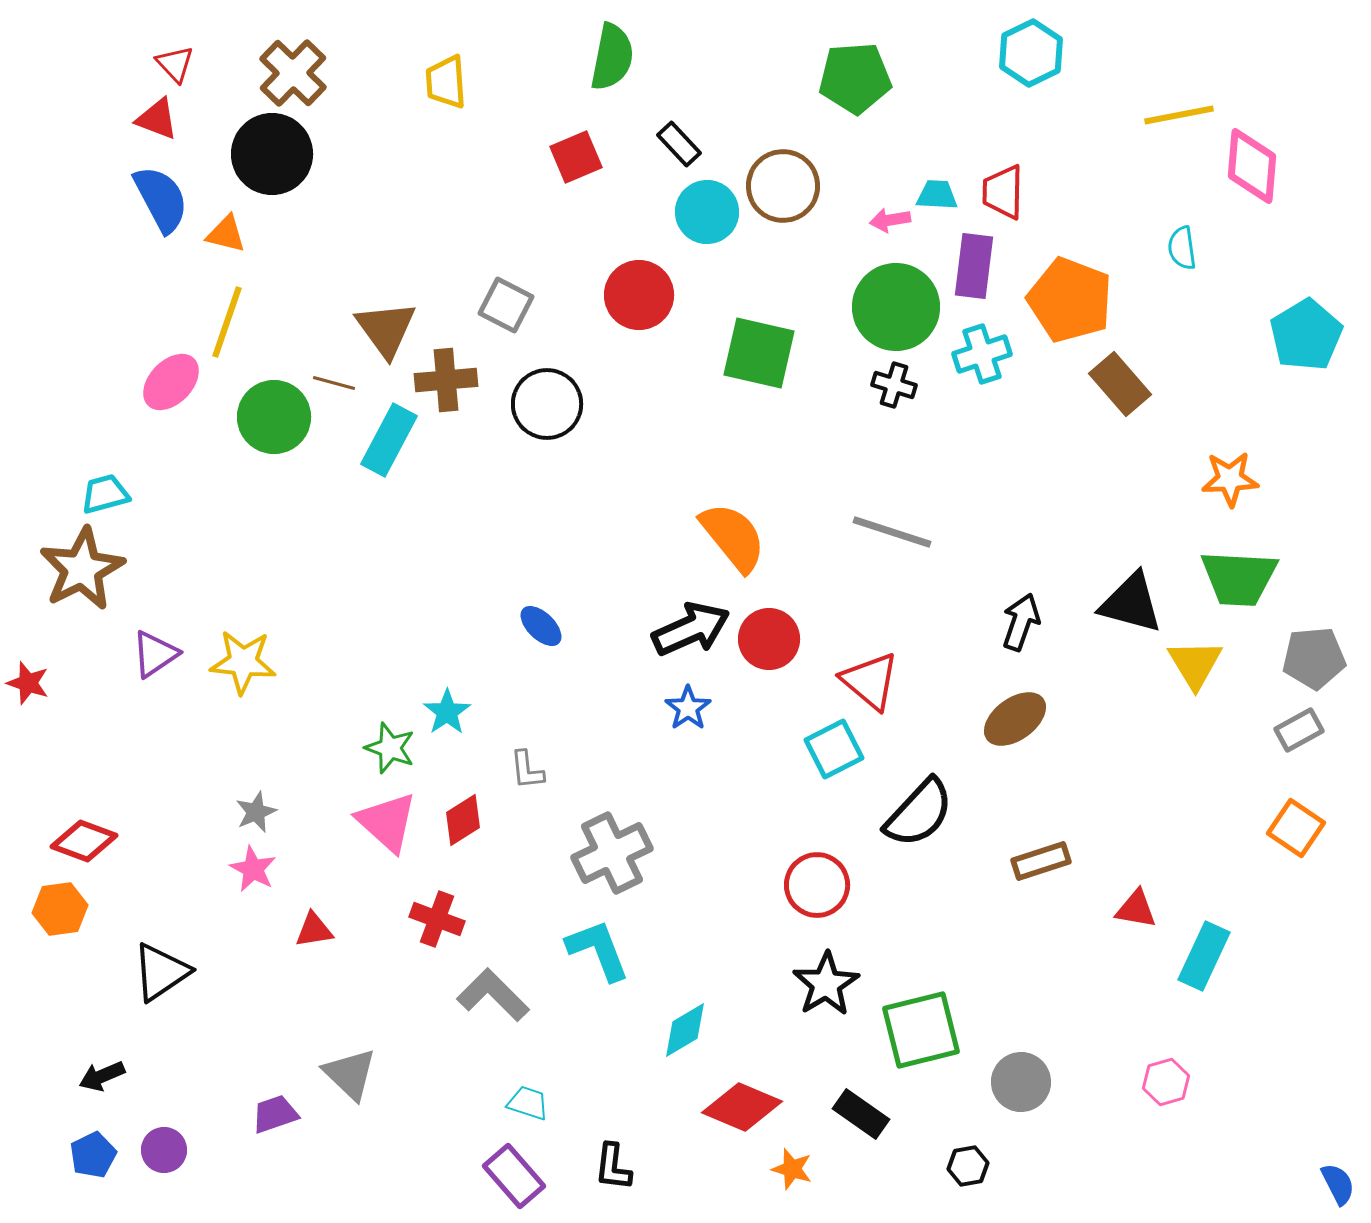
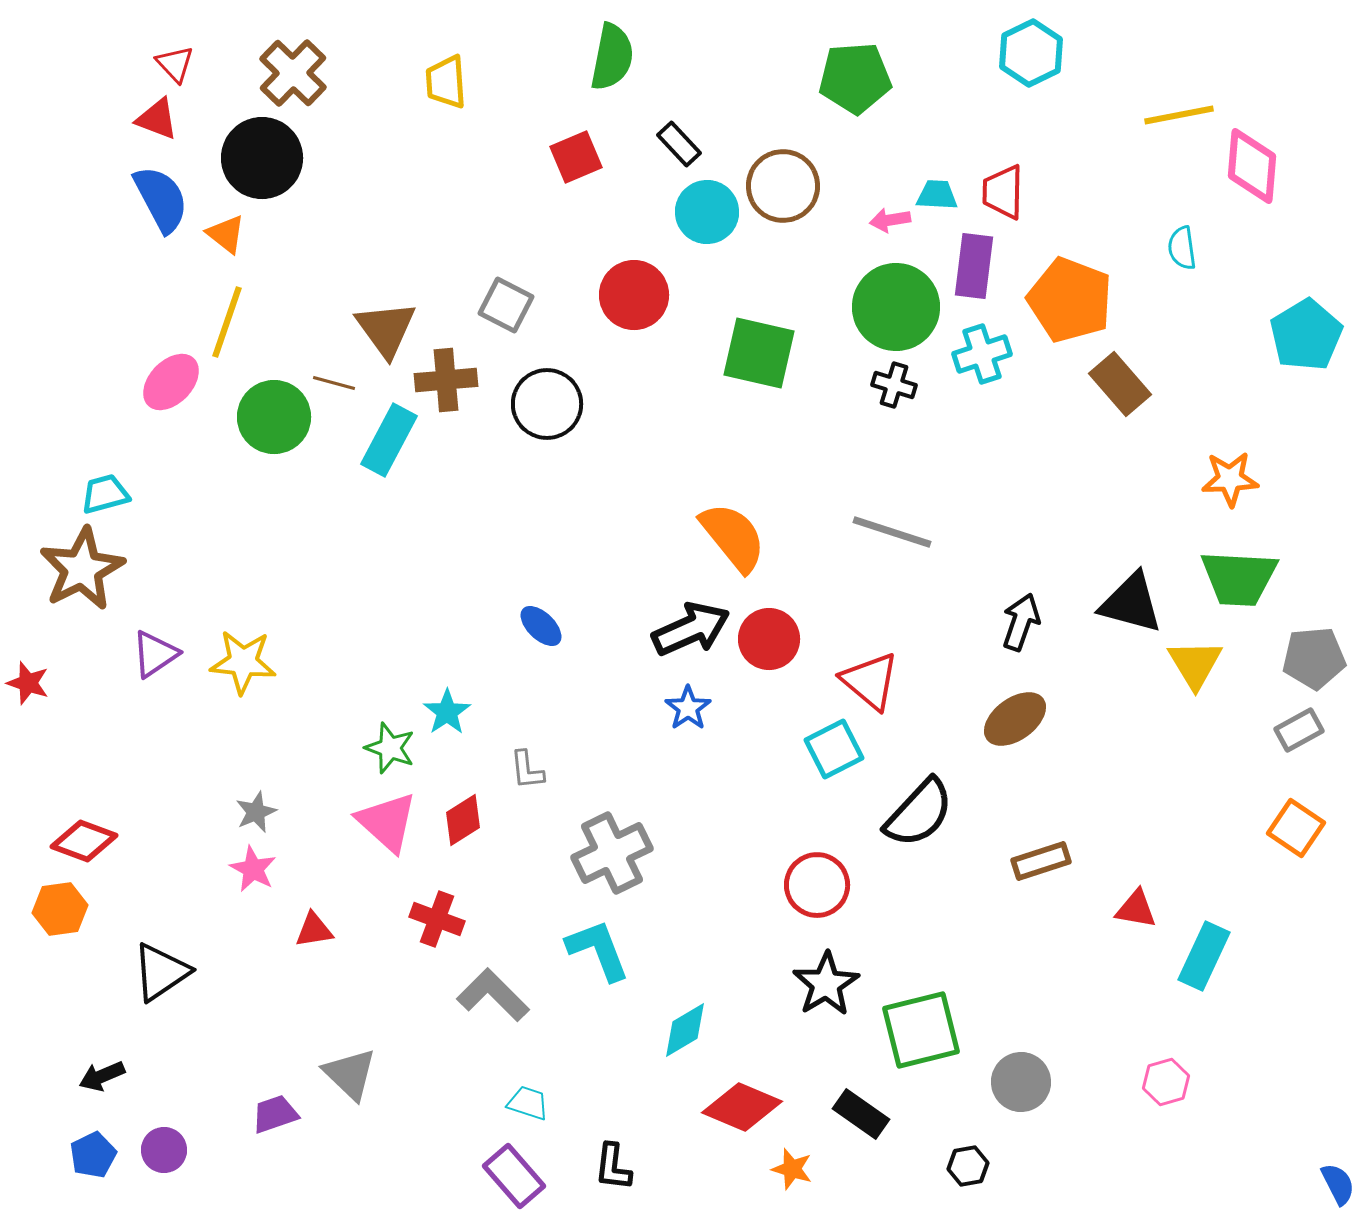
black circle at (272, 154): moved 10 px left, 4 px down
orange triangle at (226, 234): rotated 24 degrees clockwise
red circle at (639, 295): moved 5 px left
